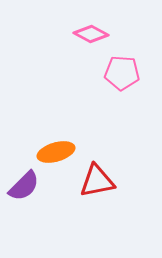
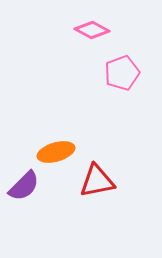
pink diamond: moved 1 px right, 4 px up
pink pentagon: rotated 24 degrees counterclockwise
